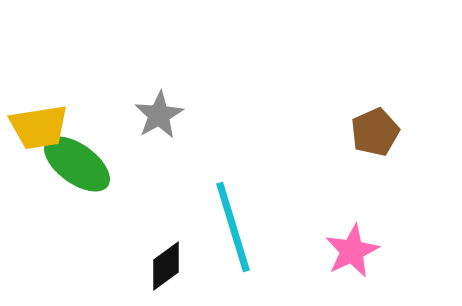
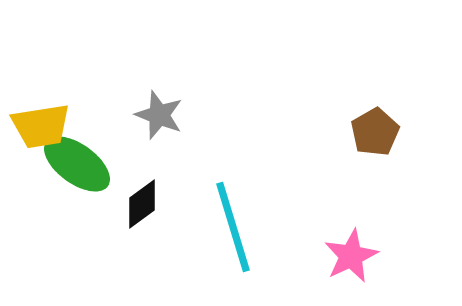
gray star: rotated 21 degrees counterclockwise
yellow trapezoid: moved 2 px right, 1 px up
brown pentagon: rotated 6 degrees counterclockwise
pink star: moved 1 px left, 5 px down
black diamond: moved 24 px left, 62 px up
